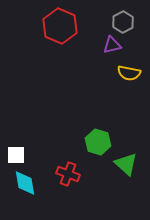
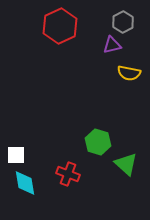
red hexagon: rotated 12 degrees clockwise
